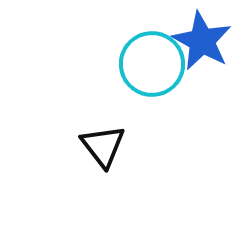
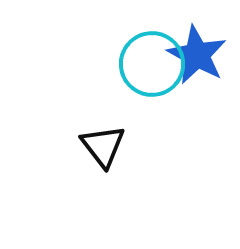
blue star: moved 5 px left, 14 px down
